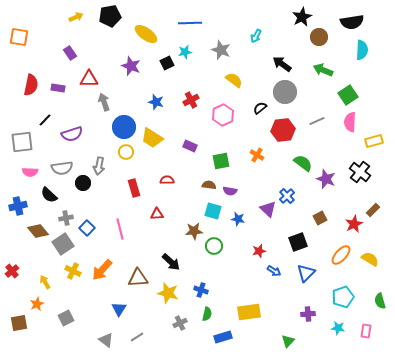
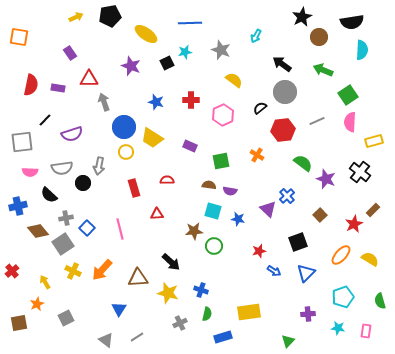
red cross at (191, 100): rotated 28 degrees clockwise
brown square at (320, 218): moved 3 px up; rotated 16 degrees counterclockwise
